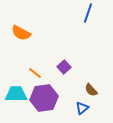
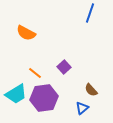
blue line: moved 2 px right
orange semicircle: moved 5 px right
cyan trapezoid: rotated 150 degrees clockwise
